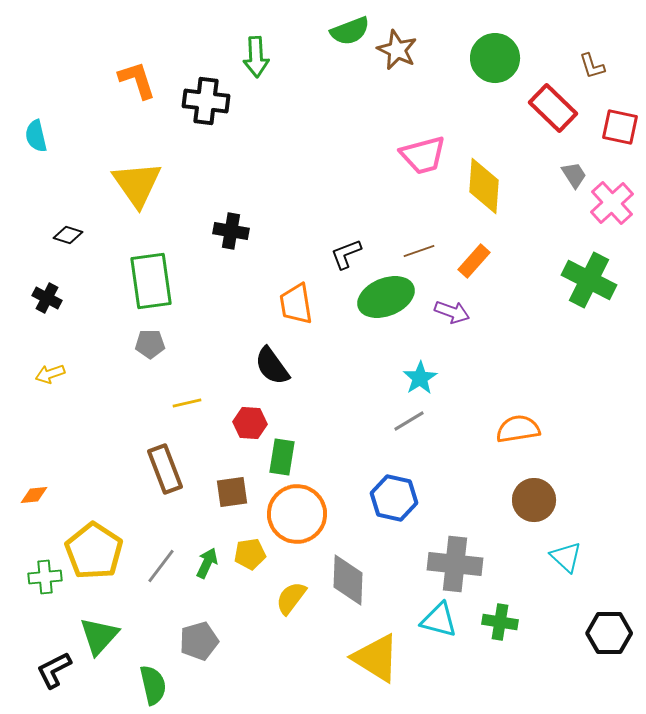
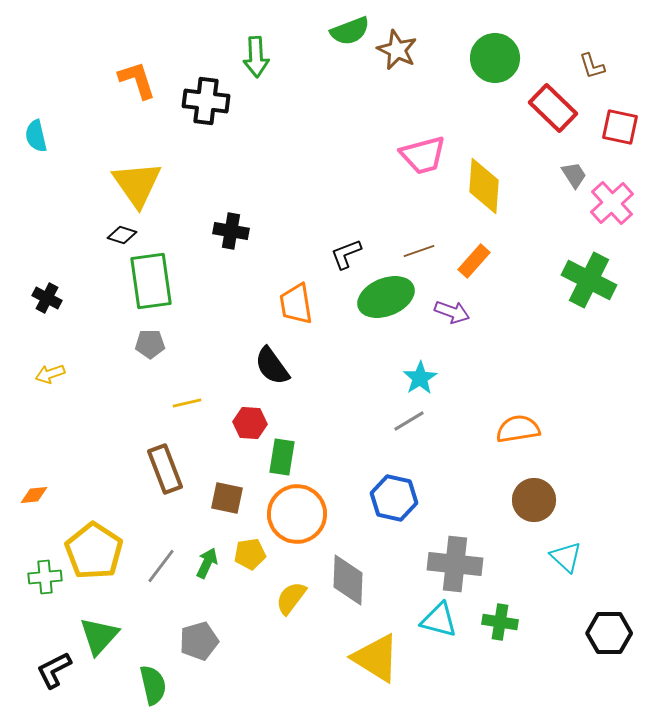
black diamond at (68, 235): moved 54 px right
brown square at (232, 492): moved 5 px left, 6 px down; rotated 20 degrees clockwise
